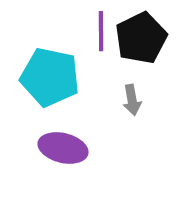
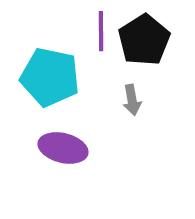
black pentagon: moved 3 px right, 2 px down; rotated 6 degrees counterclockwise
